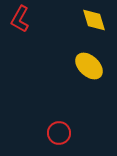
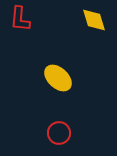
red L-shape: rotated 24 degrees counterclockwise
yellow ellipse: moved 31 px left, 12 px down
